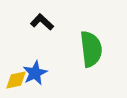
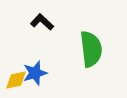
blue star: rotated 10 degrees clockwise
